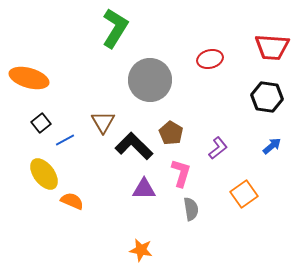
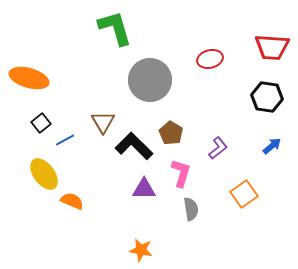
green L-shape: rotated 48 degrees counterclockwise
